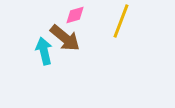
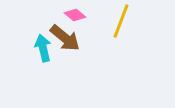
pink diamond: rotated 55 degrees clockwise
cyan arrow: moved 1 px left, 3 px up
